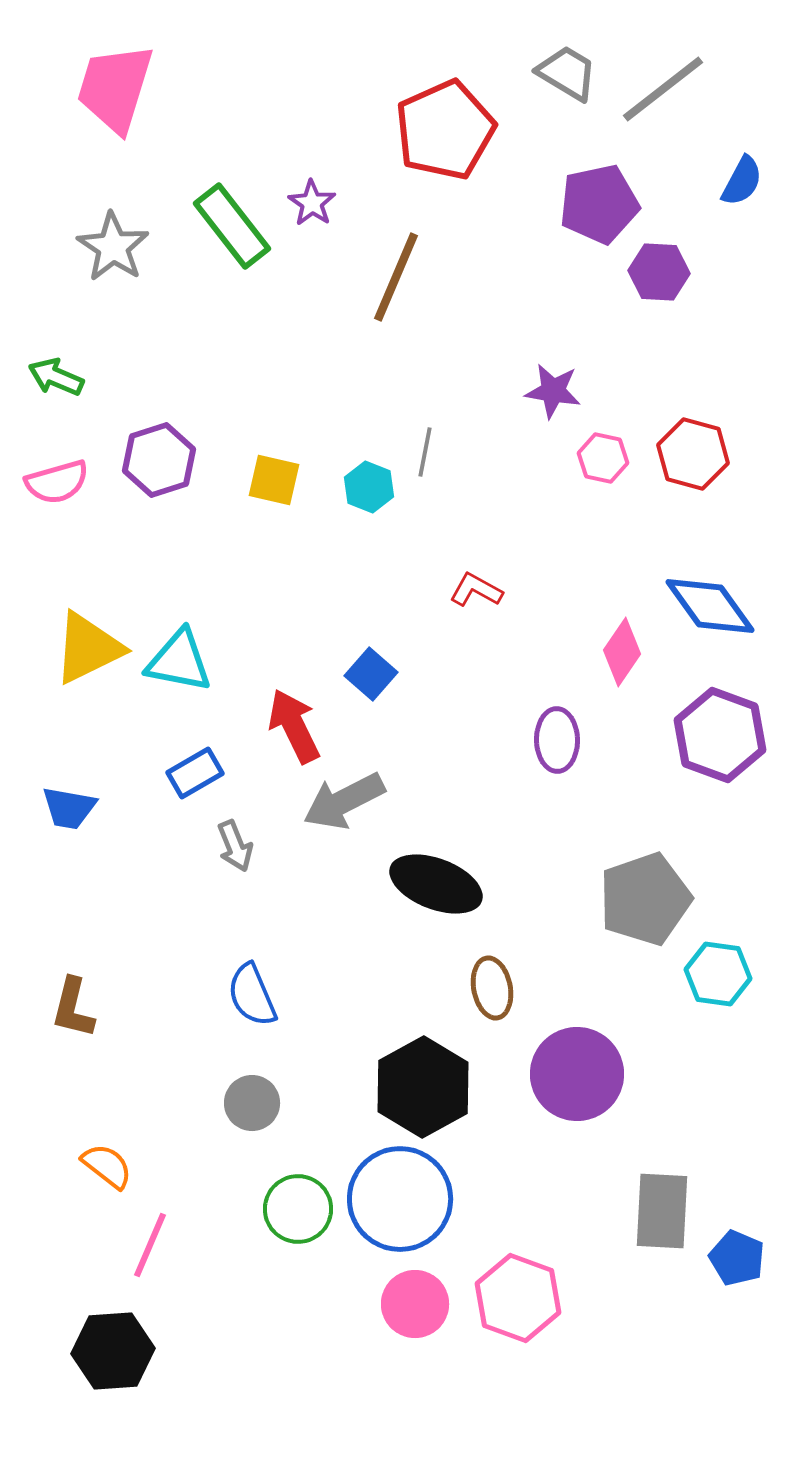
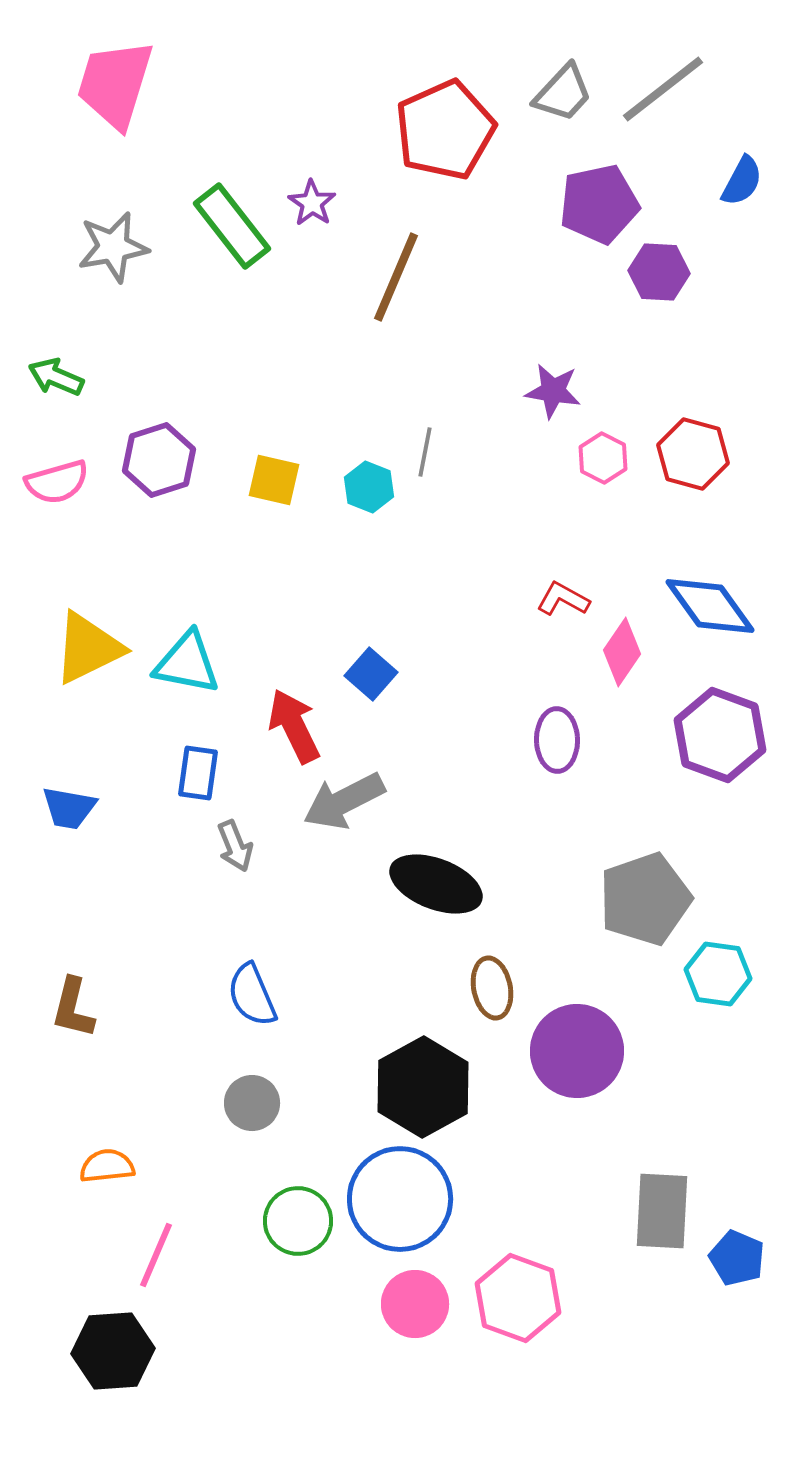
gray trapezoid at (567, 73): moved 4 px left, 20 px down; rotated 102 degrees clockwise
pink trapezoid at (115, 88): moved 4 px up
gray star at (113, 247): rotated 28 degrees clockwise
pink hexagon at (603, 458): rotated 15 degrees clockwise
red L-shape at (476, 590): moved 87 px right, 9 px down
cyan triangle at (179, 661): moved 8 px right, 2 px down
blue rectangle at (195, 773): moved 3 px right; rotated 52 degrees counterclockwise
purple circle at (577, 1074): moved 23 px up
orange semicircle at (107, 1166): rotated 44 degrees counterclockwise
green circle at (298, 1209): moved 12 px down
pink line at (150, 1245): moved 6 px right, 10 px down
